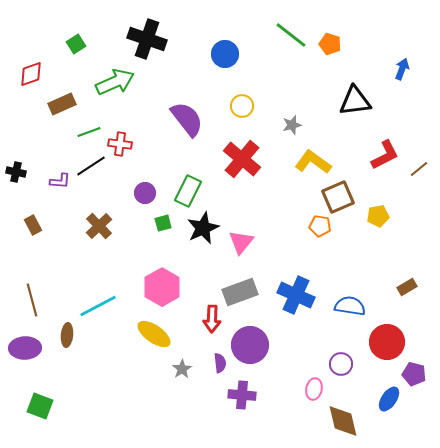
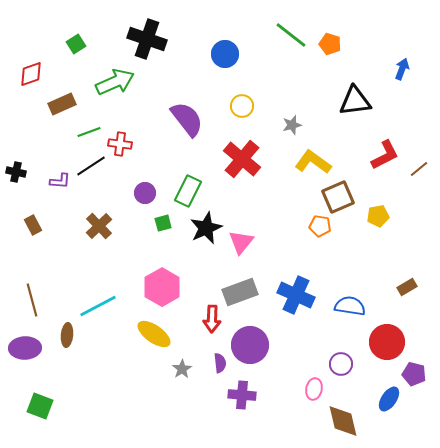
black star at (203, 228): moved 3 px right
